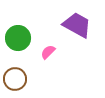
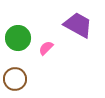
purple trapezoid: moved 1 px right
pink semicircle: moved 2 px left, 4 px up
